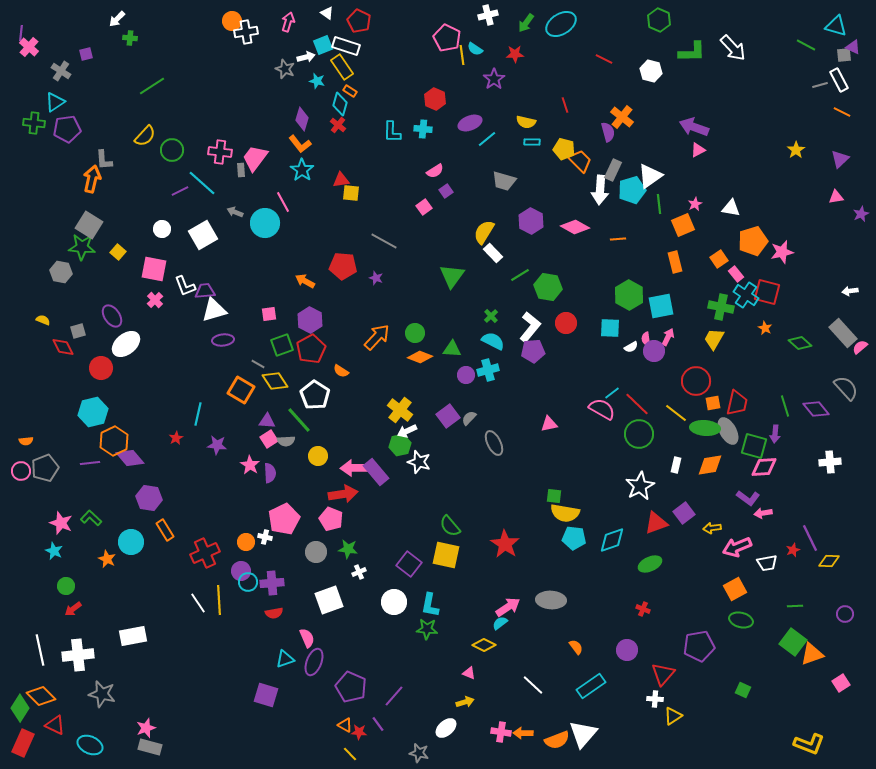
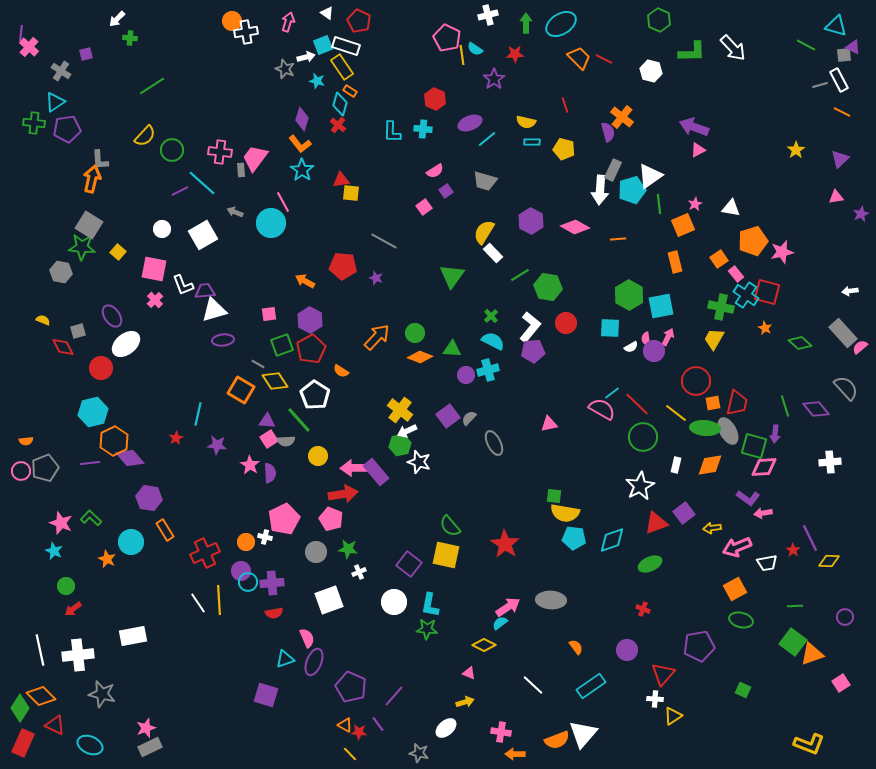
green arrow at (526, 23): rotated 144 degrees clockwise
gray L-shape at (104, 160): moved 4 px left
orange trapezoid at (580, 161): moved 1 px left, 103 px up
gray trapezoid at (504, 181): moved 19 px left
cyan circle at (265, 223): moved 6 px right
white L-shape at (185, 286): moved 2 px left, 1 px up
green circle at (639, 434): moved 4 px right, 3 px down
red star at (793, 550): rotated 16 degrees counterclockwise
purple circle at (845, 614): moved 3 px down
orange arrow at (523, 733): moved 8 px left, 21 px down
gray rectangle at (150, 747): rotated 40 degrees counterclockwise
